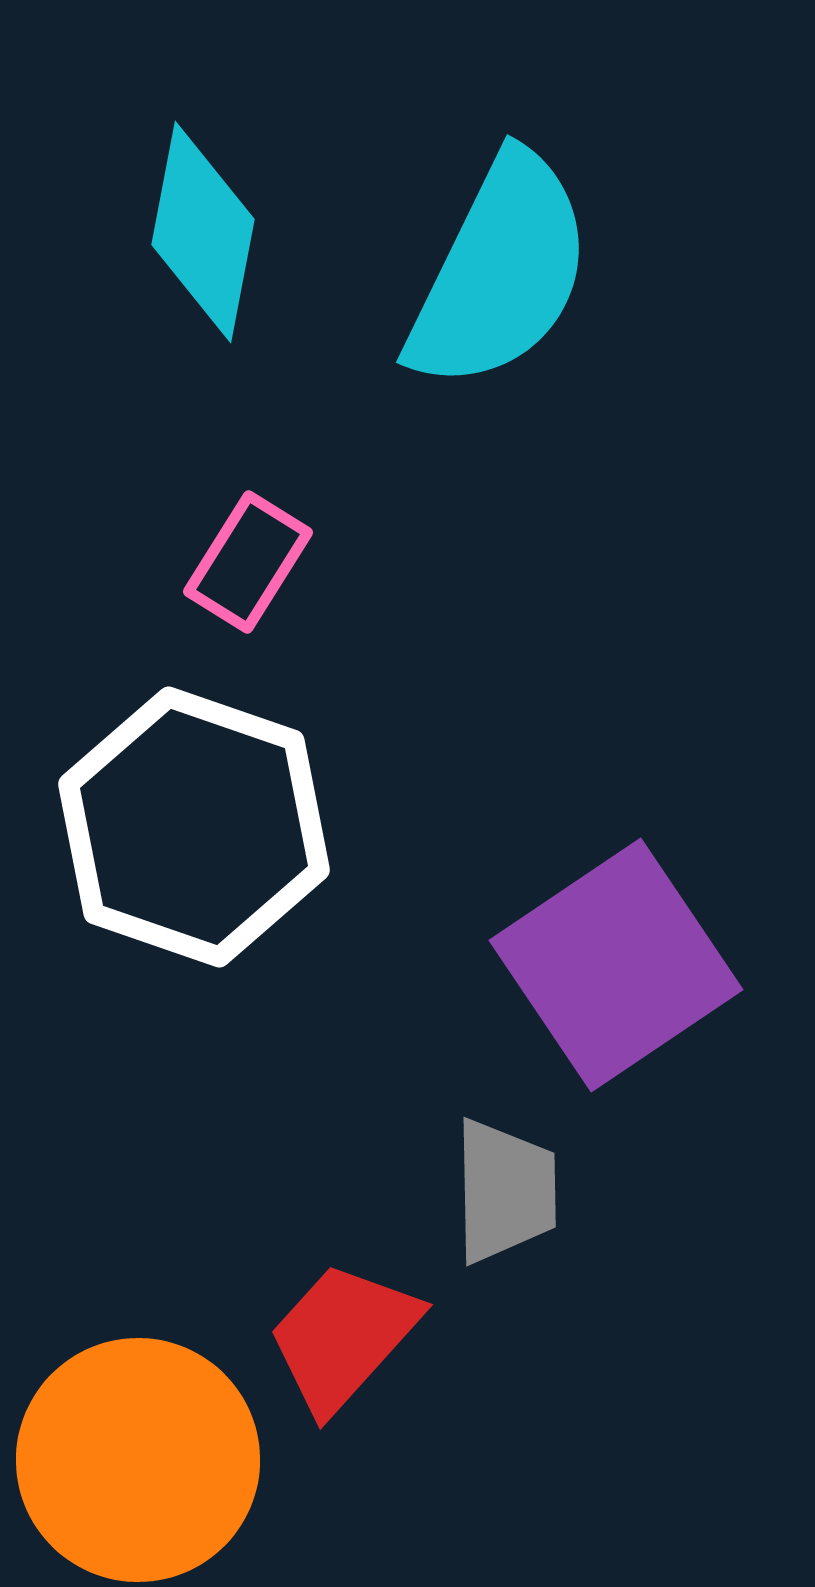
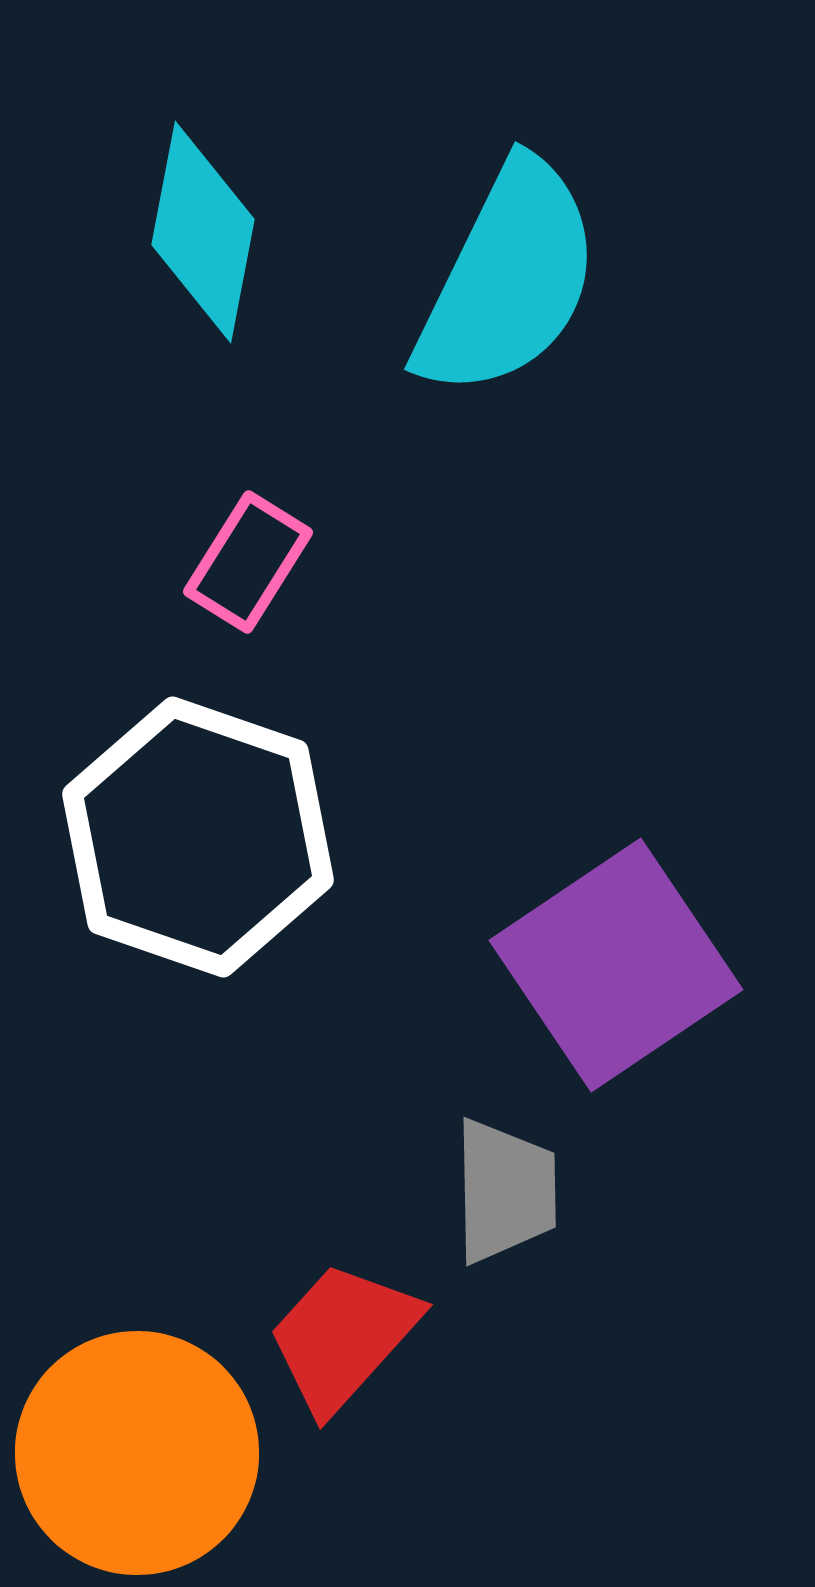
cyan semicircle: moved 8 px right, 7 px down
white hexagon: moved 4 px right, 10 px down
orange circle: moved 1 px left, 7 px up
